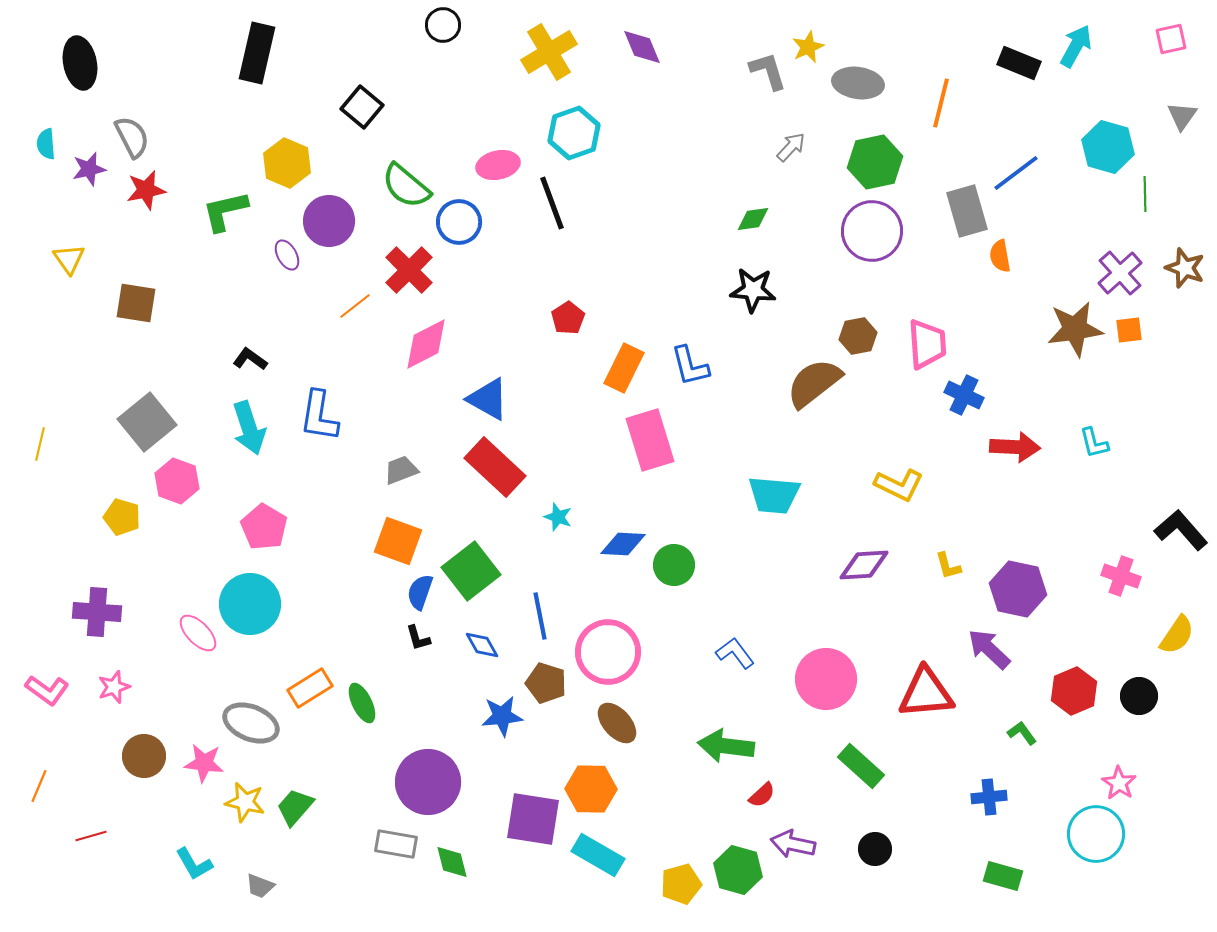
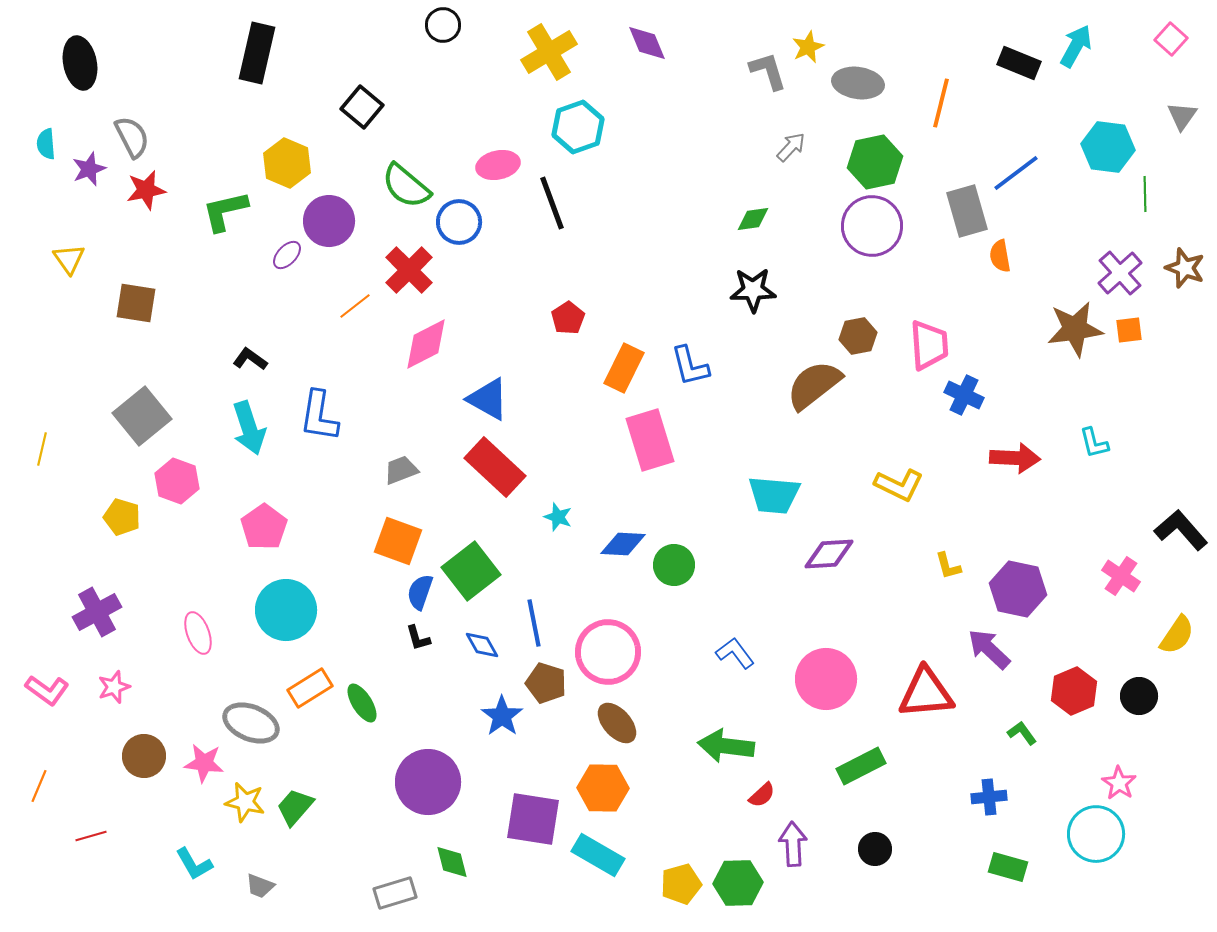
pink square at (1171, 39): rotated 36 degrees counterclockwise
purple diamond at (642, 47): moved 5 px right, 4 px up
cyan hexagon at (574, 133): moved 4 px right, 6 px up
cyan hexagon at (1108, 147): rotated 9 degrees counterclockwise
purple star at (89, 169): rotated 8 degrees counterclockwise
purple circle at (872, 231): moved 5 px up
purple ellipse at (287, 255): rotated 72 degrees clockwise
black star at (753, 290): rotated 6 degrees counterclockwise
pink trapezoid at (927, 344): moved 2 px right, 1 px down
brown semicircle at (814, 383): moved 2 px down
gray square at (147, 422): moved 5 px left, 6 px up
yellow line at (40, 444): moved 2 px right, 5 px down
red arrow at (1015, 447): moved 11 px down
pink pentagon at (264, 527): rotated 6 degrees clockwise
purple diamond at (864, 565): moved 35 px left, 11 px up
pink cross at (1121, 576): rotated 15 degrees clockwise
cyan circle at (250, 604): moved 36 px right, 6 px down
purple cross at (97, 612): rotated 33 degrees counterclockwise
blue line at (540, 616): moved 6 px left, 7 px down
pink ellipse at (198, 633): rotated 24 degrees clockwise
green ellipse at (362, 703): rotated 6 degrees counterclockwise
blue star at (502, 716): rotated 30 degrees counterclockwise
green rectangle at (861, 766): rotated 69 degrees counterclockwise
orange hexagon at (591, 789): moved 12 px right, 1 px up
gray rectangle at (396, 844): moved 1 px left, 49 px down; rotated 27 degrees counterclockwise
purple arrow at (793, 844): rotated 75 degrees clockwise
green hexagon at (738, 870): moved 13 px down; rotated 18 degrees counterclockwise
green rectangle at (1003, 876): moved 5 px right, 9 px up
